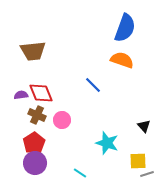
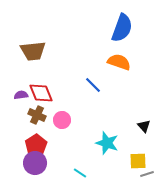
blue semicircle: moved 3 px left
orange semicircle: moved 3 px left, 2 px down
red pentagon: moved 2 px right, 2 px down
